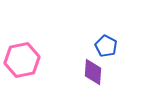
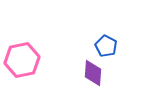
purple diamond: moved 1 px down
